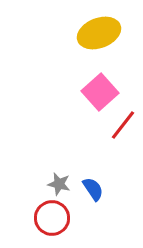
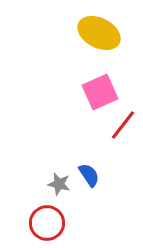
yellow ellipse: rotated 48 degrees clockwise
pink square: rotated 18 degrees clockwise
blue semicircle: moved 4 px left, 14 px up
red circle: moved 5 px left, 5 px down
